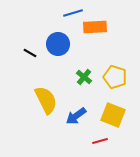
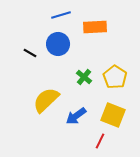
blue line: moved 12 px left, 2 px down
yellow pentagon: rotated 15 degrees clockwise
yellow semicircle: rotated 108 degrees counterclockwise
red line: rotated 49 degrees counterclockwise
